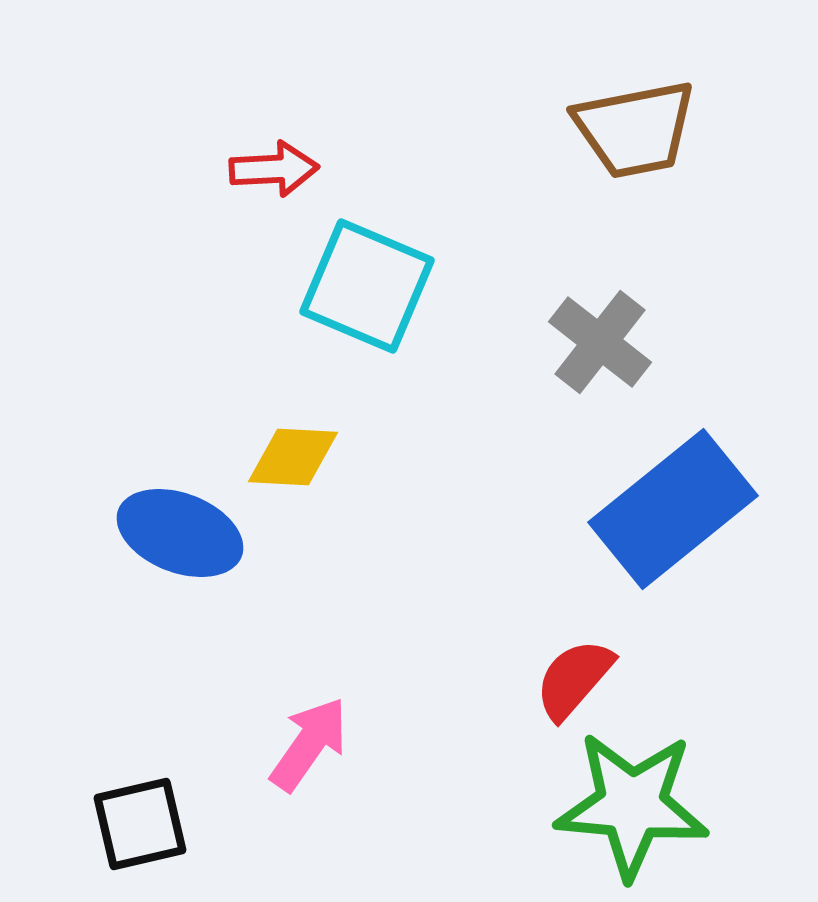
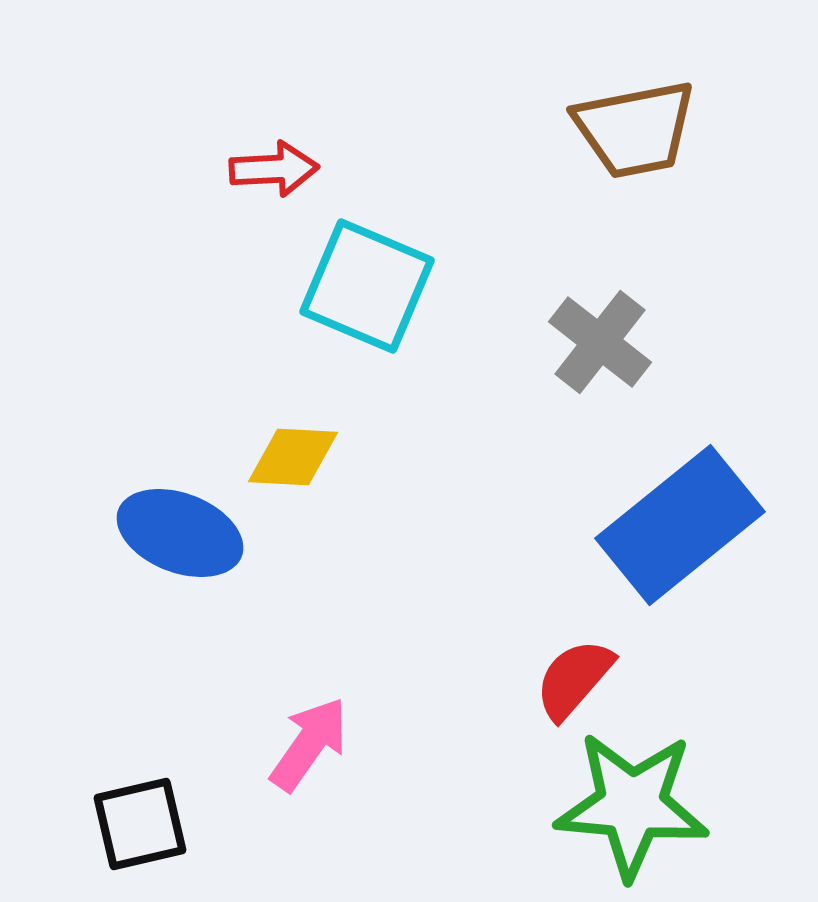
blue rectangle: moved 7 px right, 16 px down
